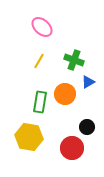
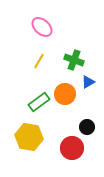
green rectangle: moved 1 px left; rotated 45 degrees clockwise
